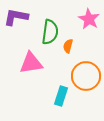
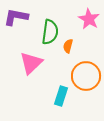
pink triangle: rotated 35 degrees counterclockwise
